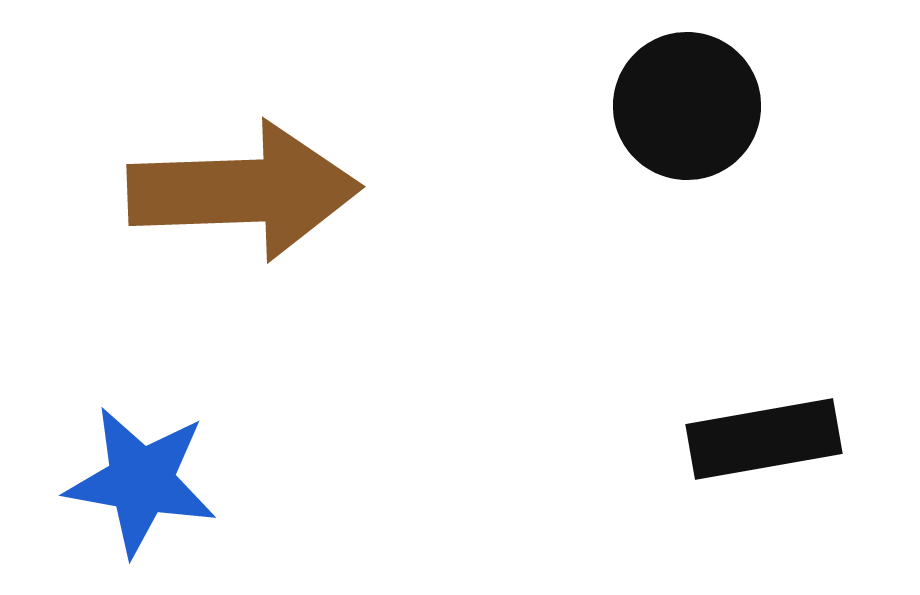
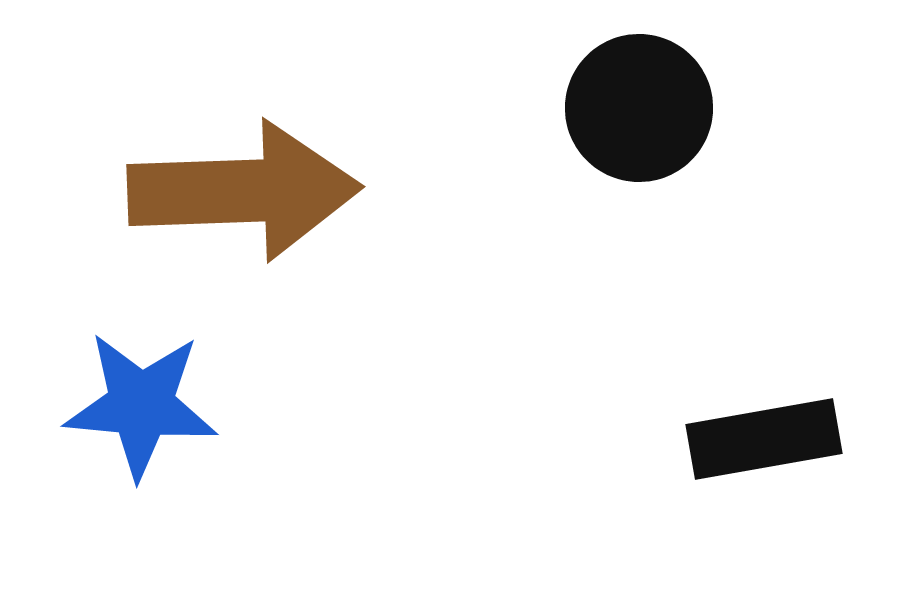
black circle: moved 48 px left, 2 px down
blue star: moved 76 px up; rotated 5 degrees counterclockwise
